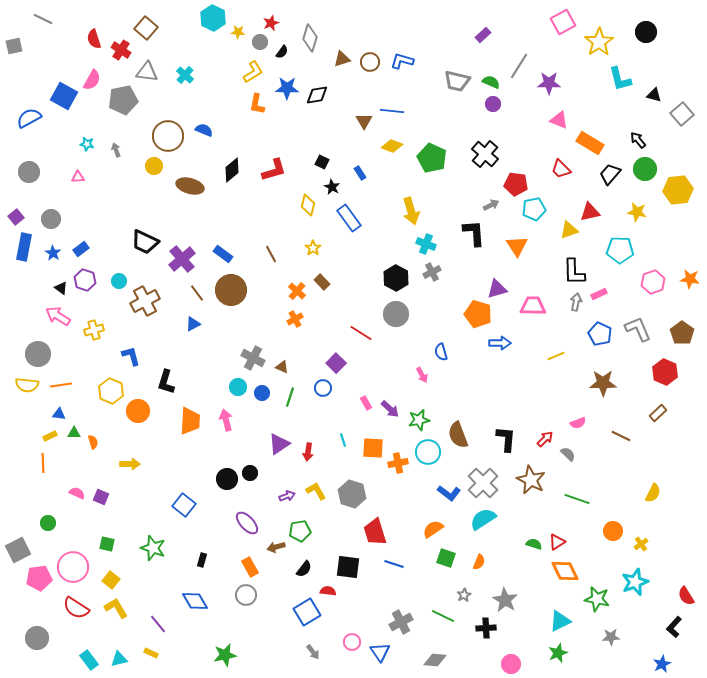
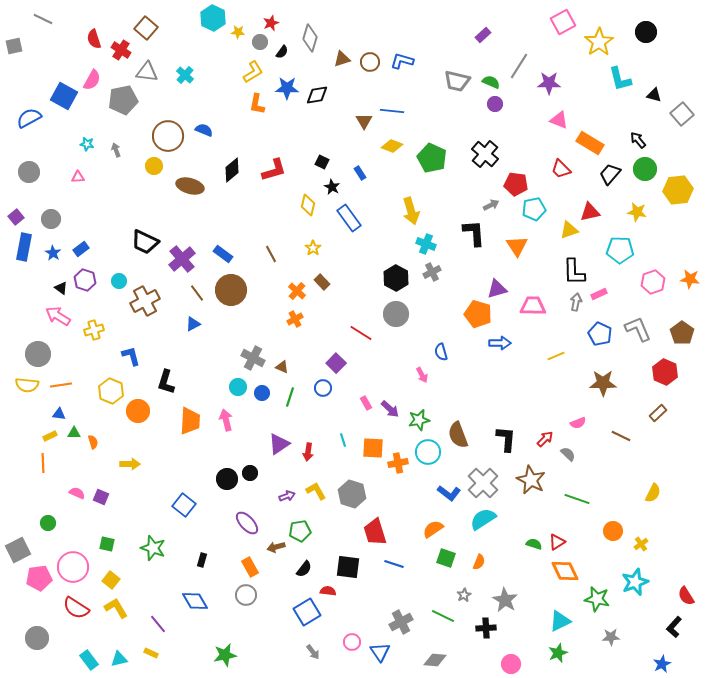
purple circle at (493, 104): moved 2 px right
